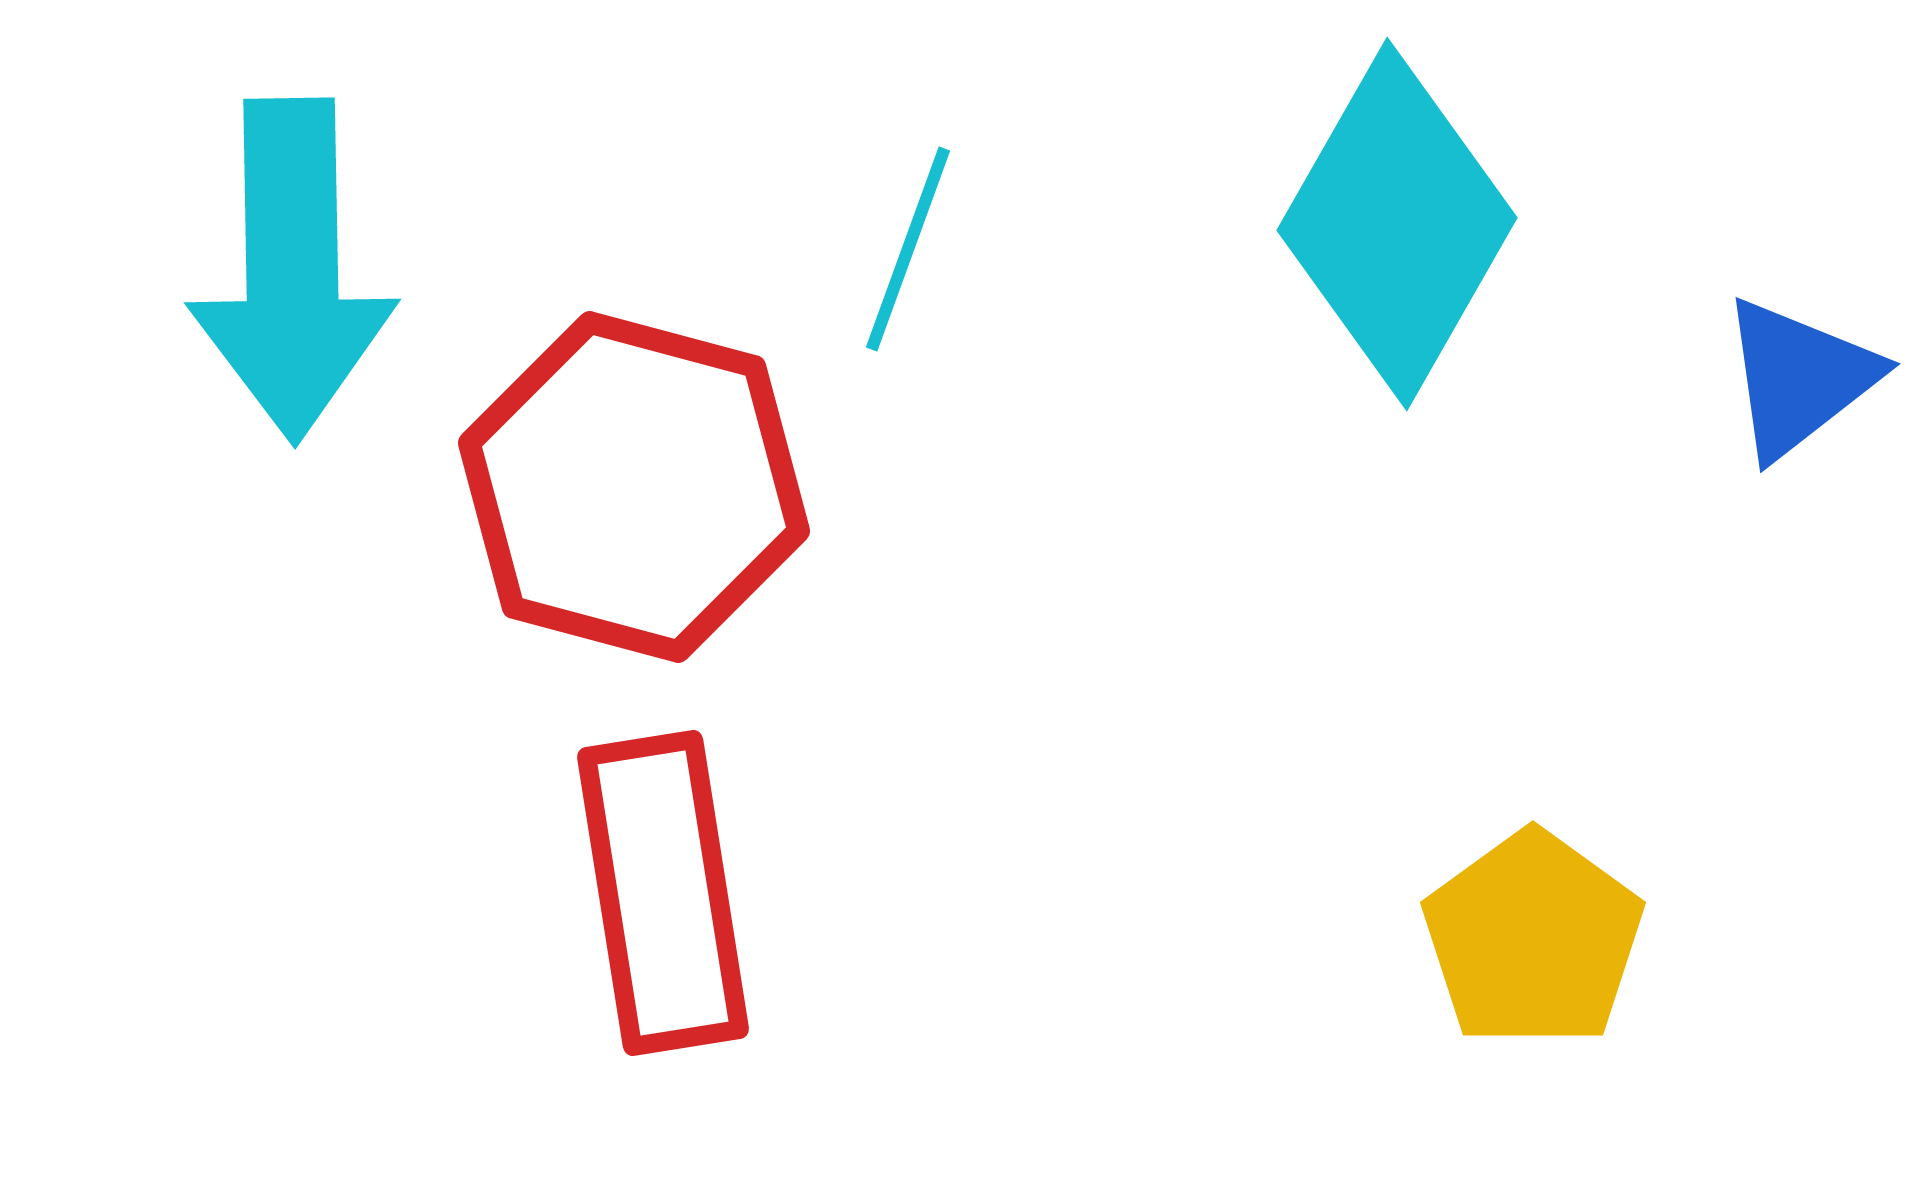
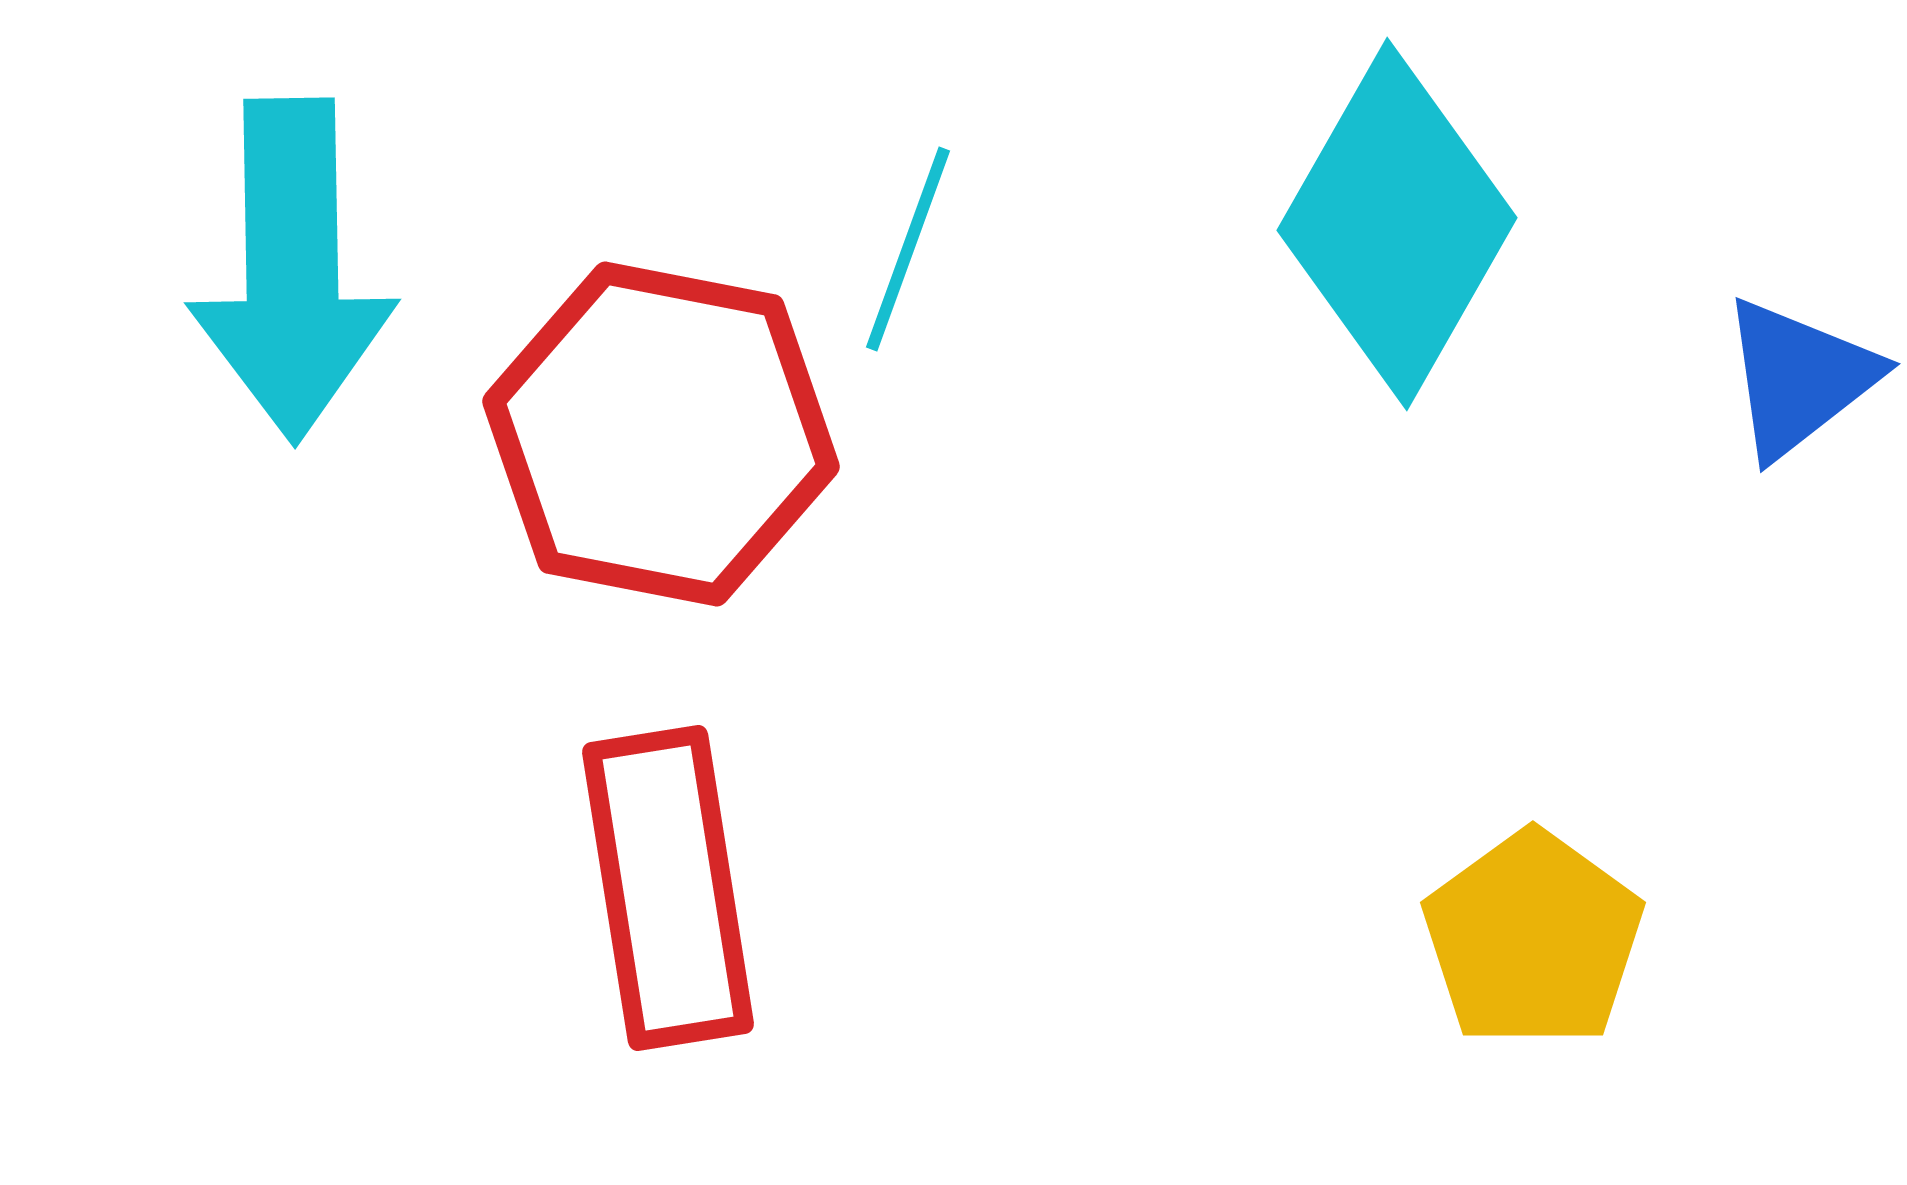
red hexagon: moved 27 px right, 53 px up; rotated 4 degrees counterclockwise
red rectangle: moved 5 px right, 5 px up
